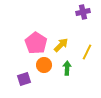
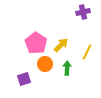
orange circle: moved 1 px right, 1 px up
